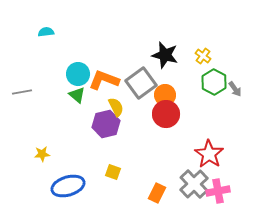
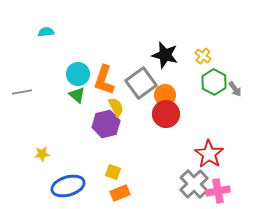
orange L-shape: rotated 92 degrees counterclockwise
orange rectangle: moved 37 px left; rotated 42 degrees clockwise
